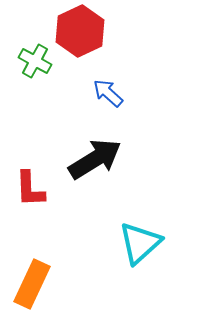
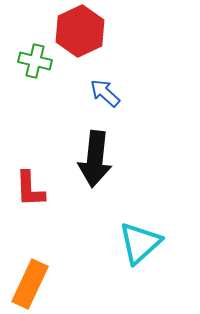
green cross: rotated 16 degrees counterclockwise
blue arrow: moved 3 px left
black arrow: rotated 128 degrees clockwise
orange rectangle: moved 2 px left
